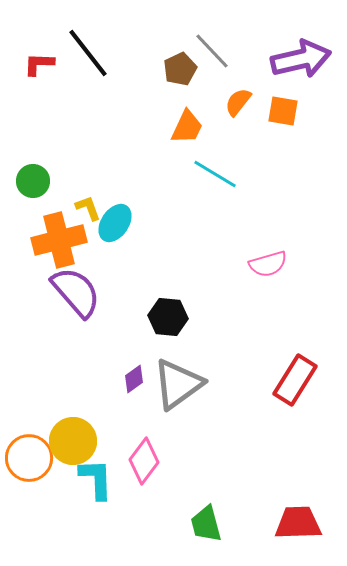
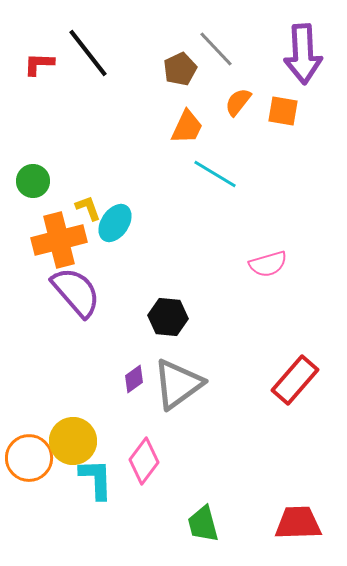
gray line: moved 4 px right, 2 px up
purple arrow: moved 2 px right, 5 px up; rotated 100 degrees clockwise
red rectangle: rotated 9 degrees clockwise
green trapezoid: moved 3 px left
